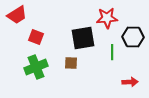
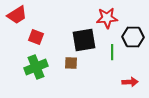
black square: moved 1 px right, 2 px down
